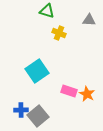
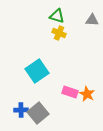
green triangle: moved 10 px right, 5 px down
gray triangle: moved 3 px right
pink rectangle: moved 1 px right, 1 px down
gray square: moved 3 px up
